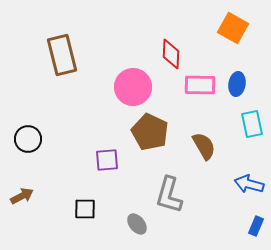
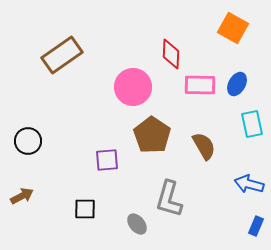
brown rectangle: rotated 69 degrees clockwise
blue ellipse: rotated 20 degrees clockwise
brown pentagon: moved 2 px right, 3 px down; rotated 9 degrees clockwise
black circle: moved 2 px down
gray L-shape: moved 4 px down
